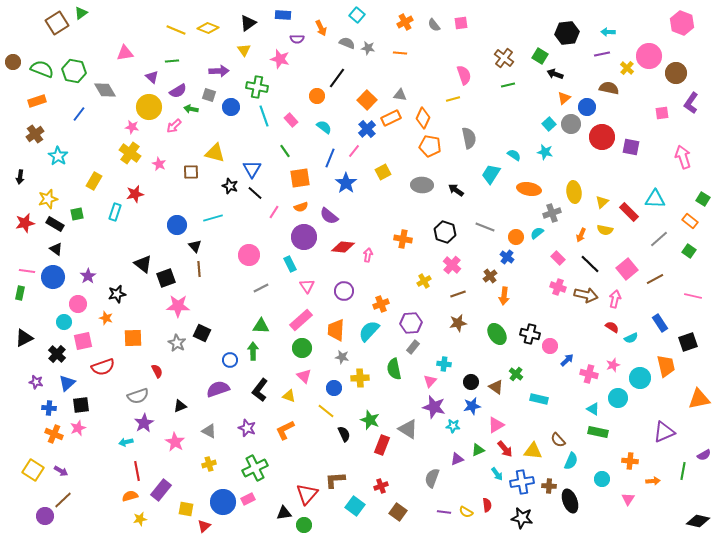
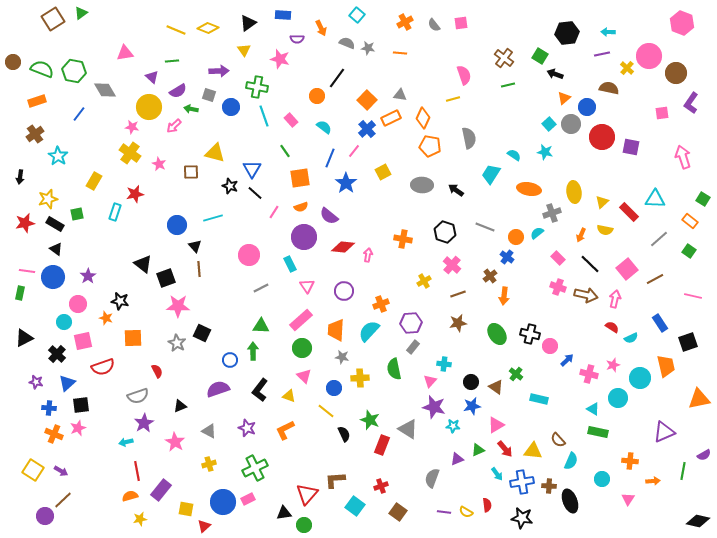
brown square at (57, 23): moved 4 px left, 4 px up
black star at (117, 294): moved 3 px right, 7 px down; rotated 24 degrees clockwise
